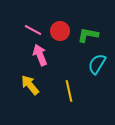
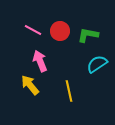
pink arrow: moved 6 px down
cyan semicircle: rotated 25 degrees clockwise
